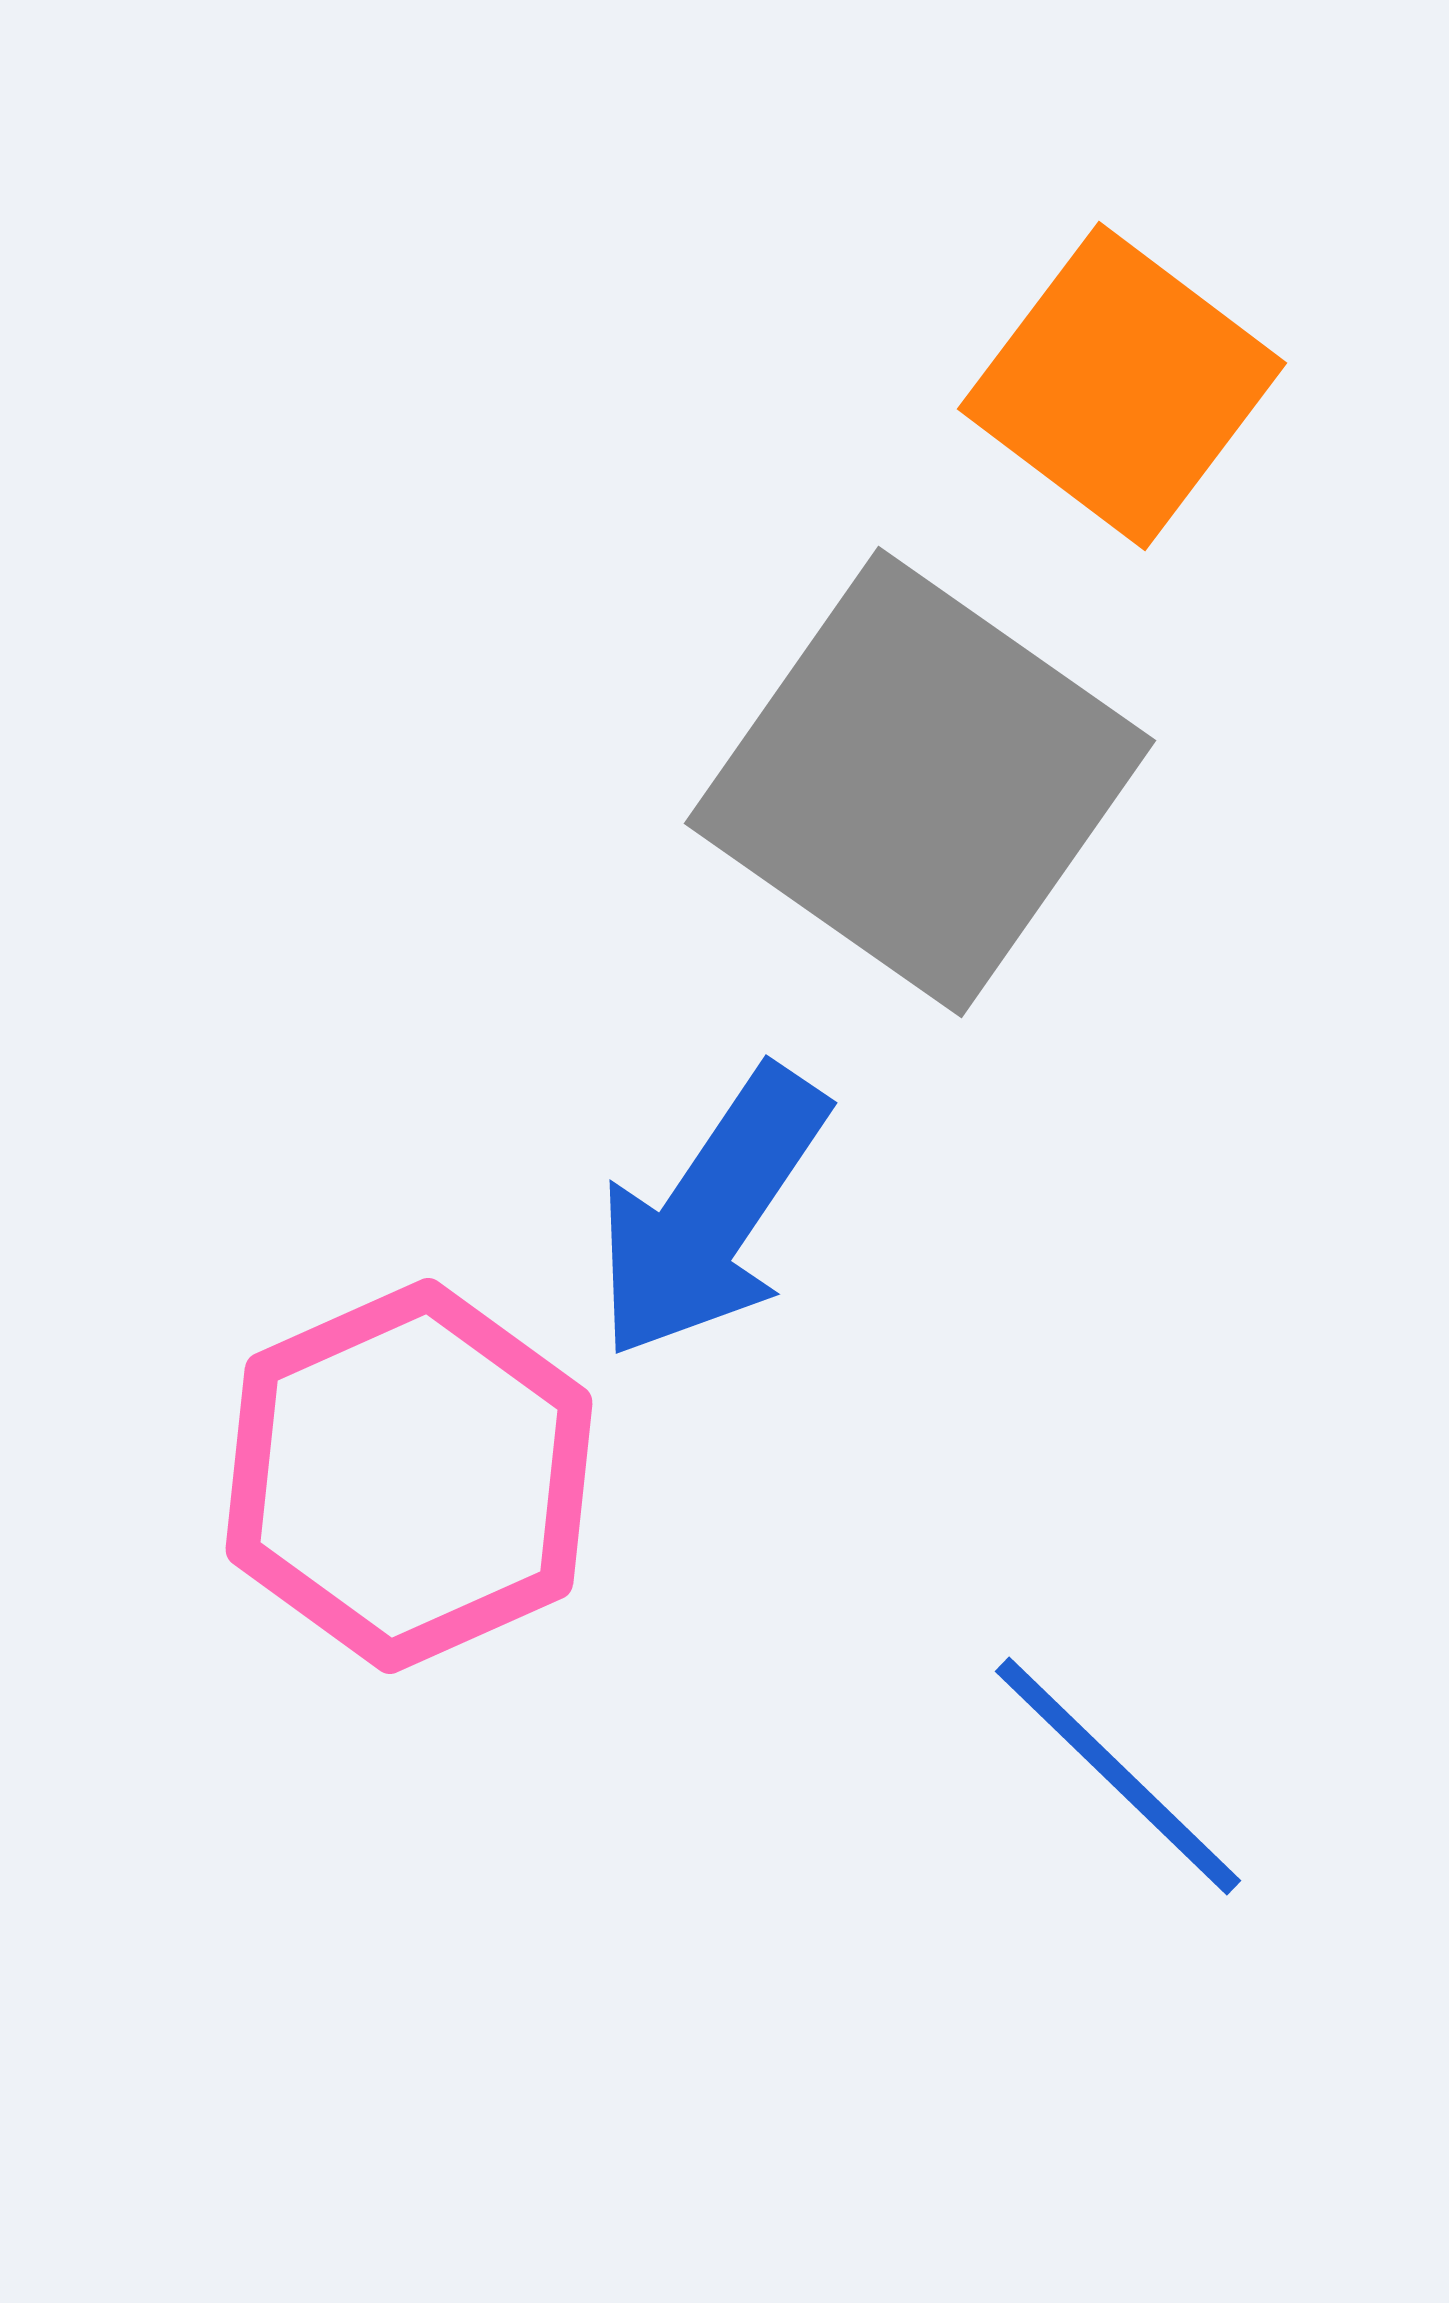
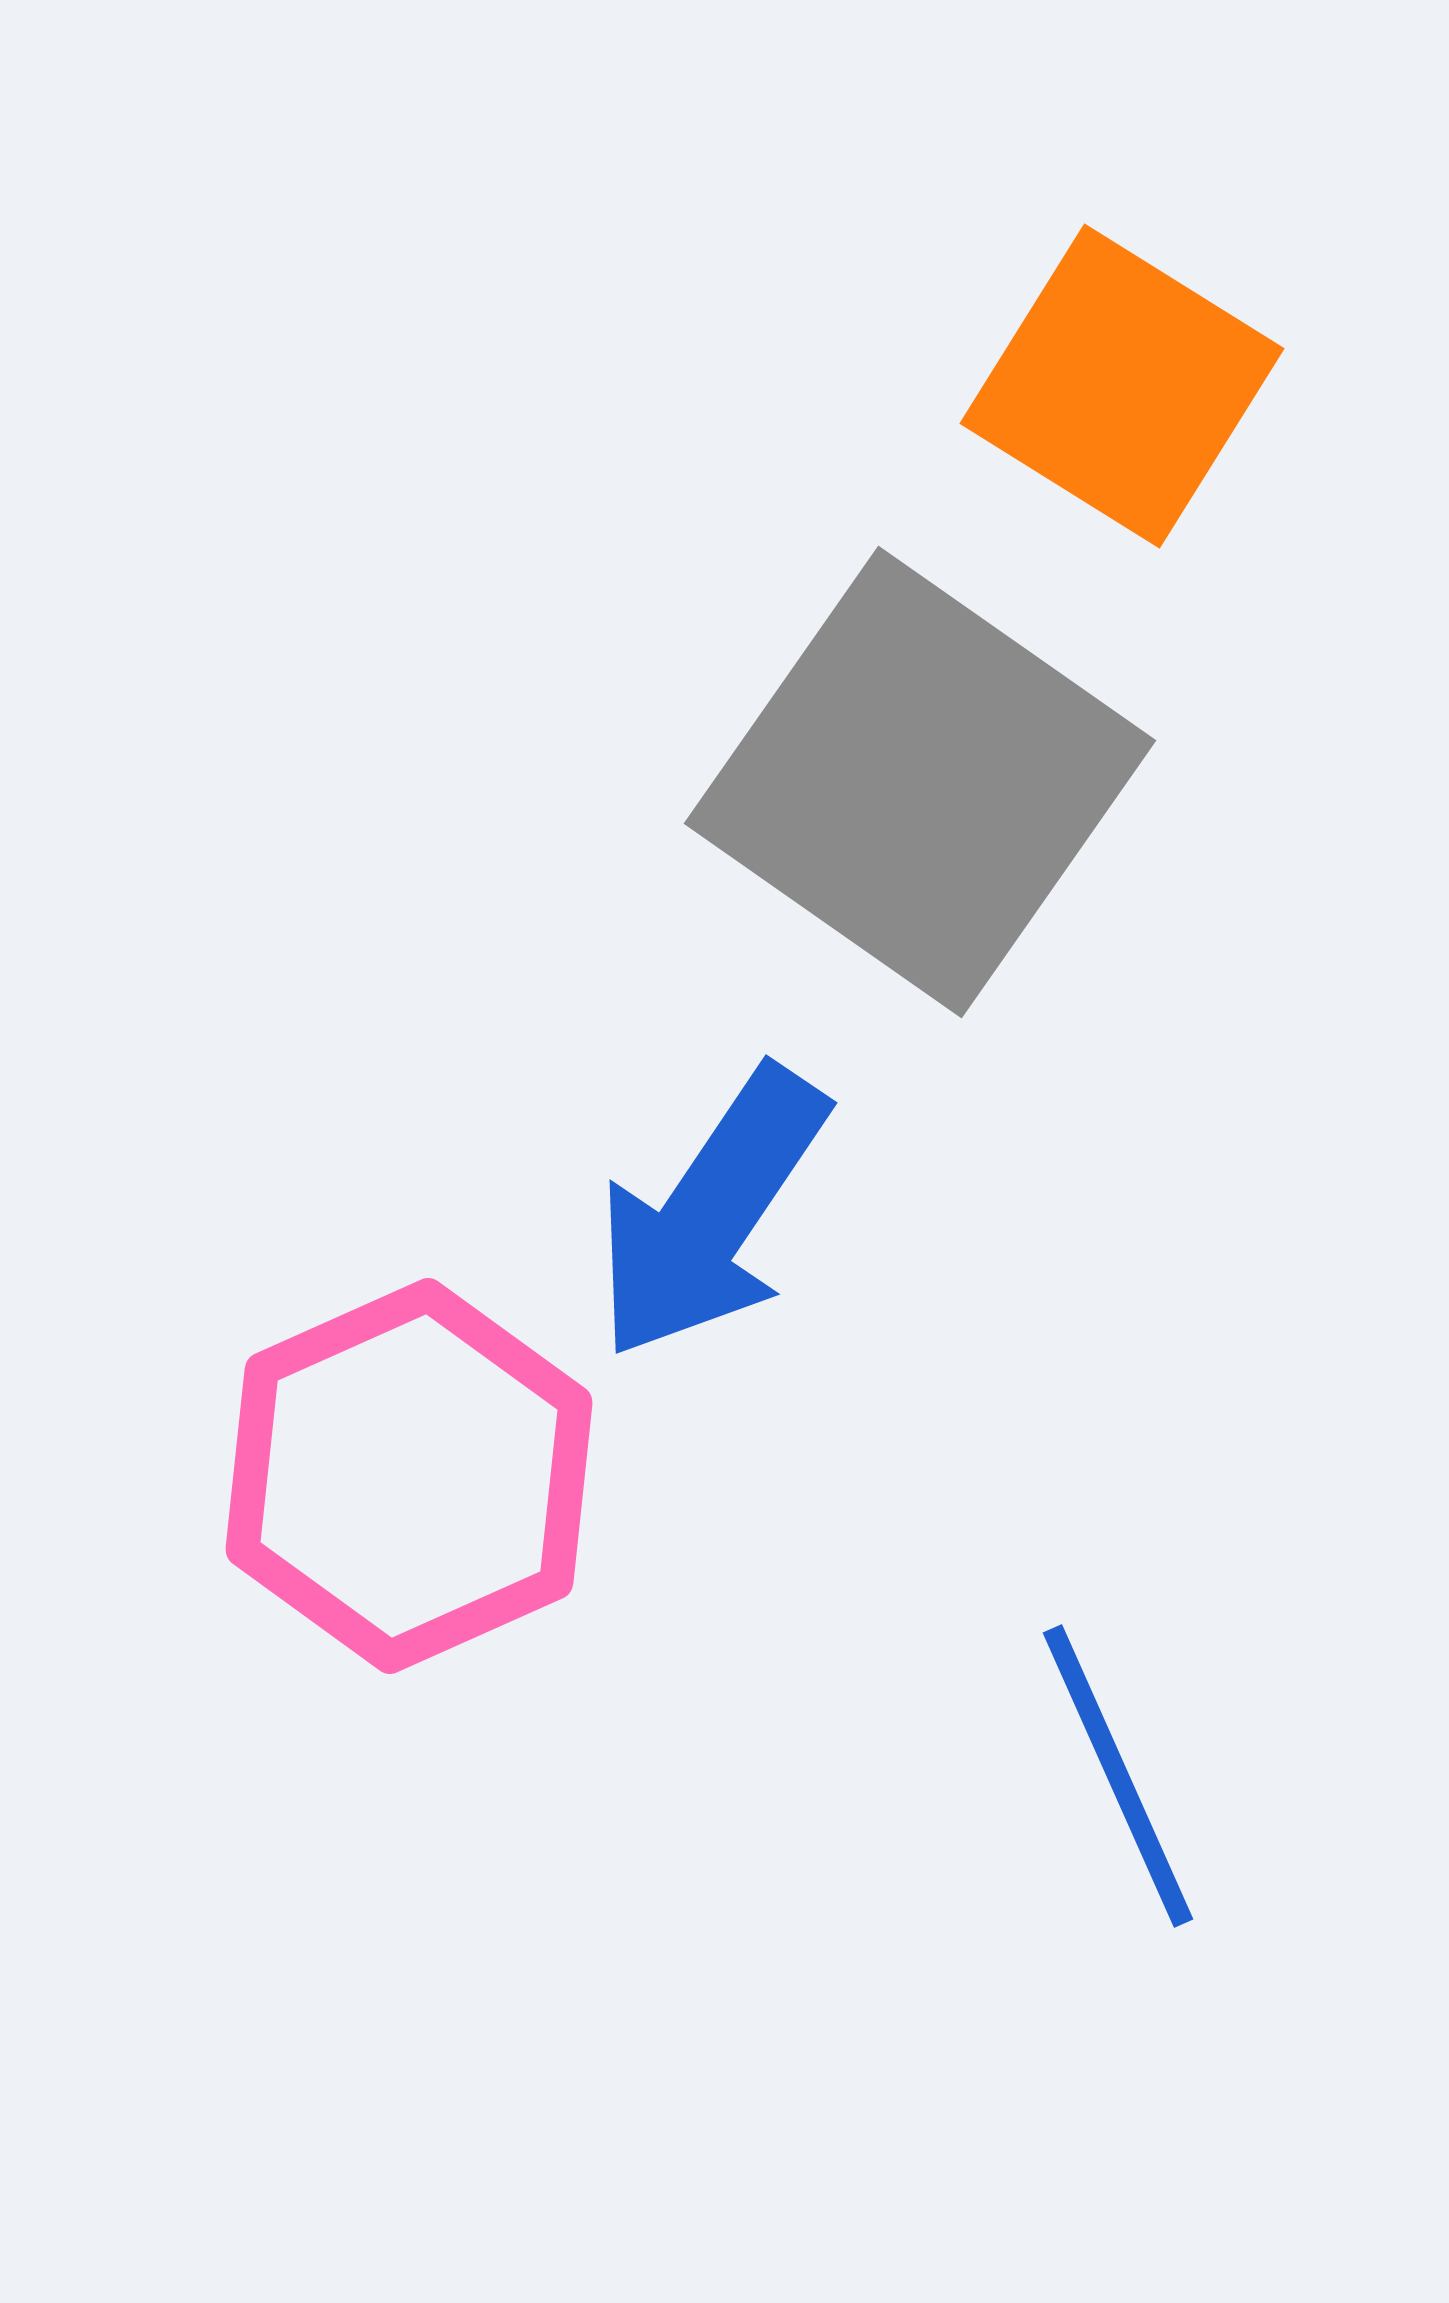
orange square: rotated 5 degrees counterclockwise
blue line: rotated 22 degrees clockwise
